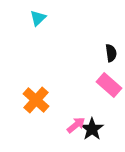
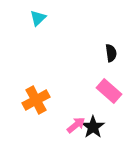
pink rectangle: moved 6 px down
orange cross: rotated 20 degrees clockwise
black star: moved 1 px right, 2 px up
